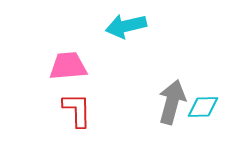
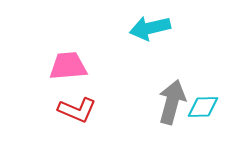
cyan arrow: moved 24 px right, 2 px down
red L-shape: rotated 114 degrees clockwise
